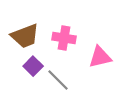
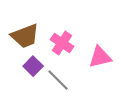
pink cross: moved 2 px left, 5 px down; rotated 25 degrees clockwise
